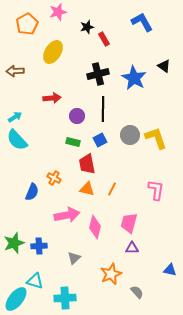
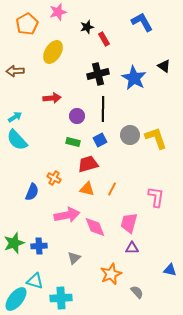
red trapezoid: moved 1 px right; rotated 85 degrees clockwise
pink L-shape: moved 7 px down
pink diamond: rotated 35 degrees counterclockwise
cyan cross: moved 4 px left
